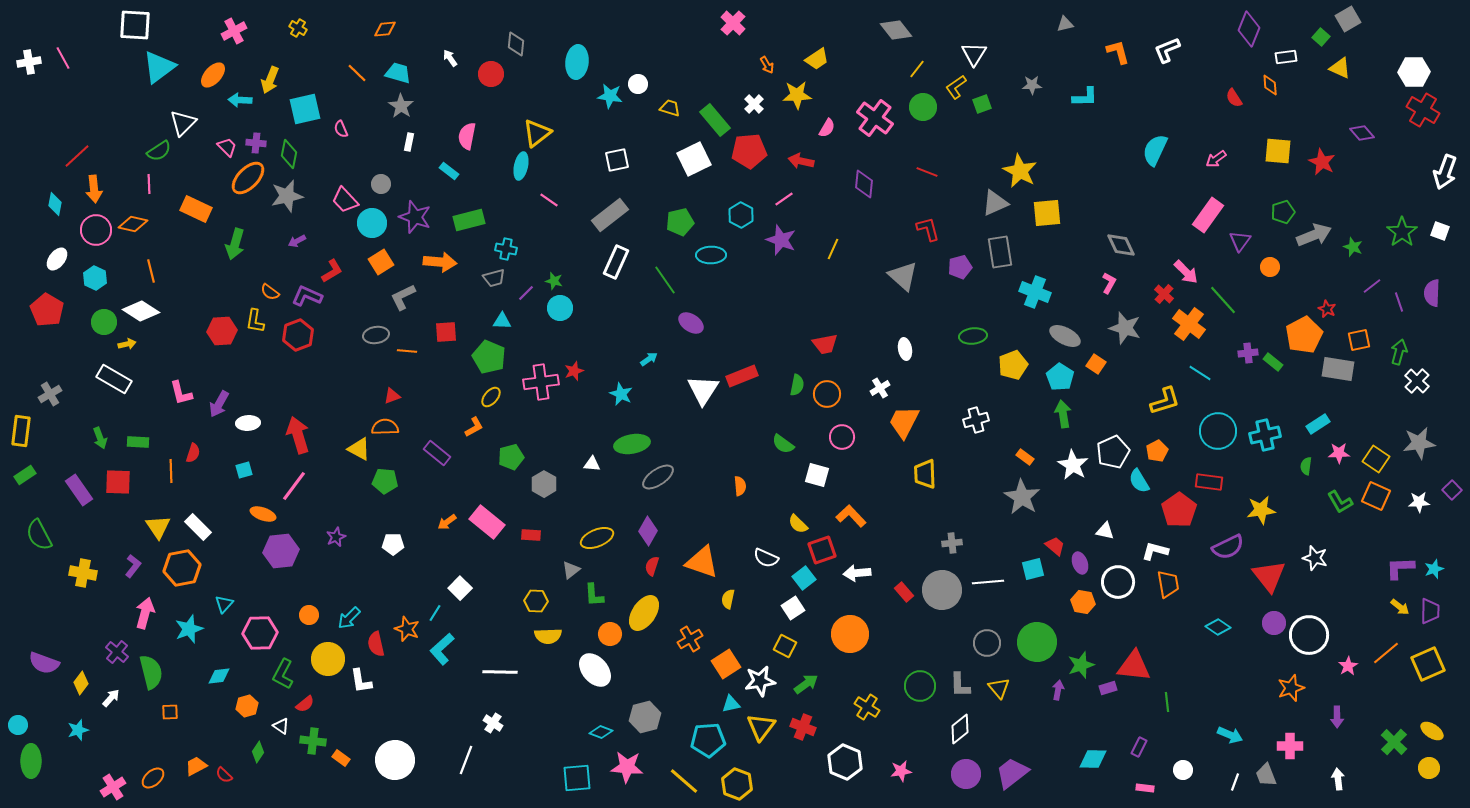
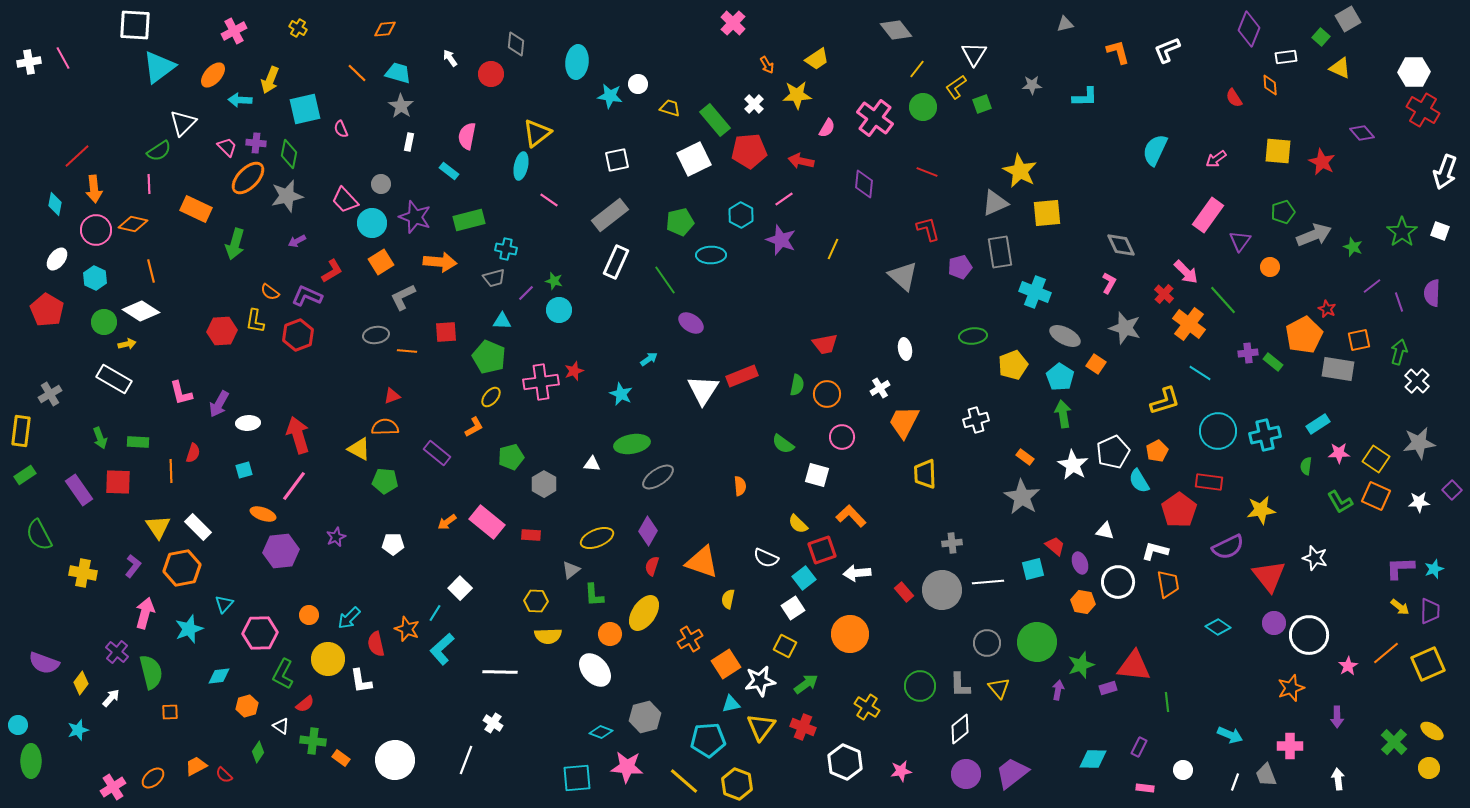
cyan circle at (560, 308): moved 1 px left, 2 px down
